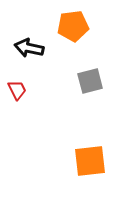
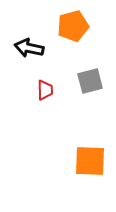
orange pentagon: rotated 8 degrees counterclockwise
red trapezoid: moved 28 px right; rotated 25 degrees clockwise
orange square: rotated 8 degrees clockwise
